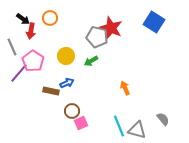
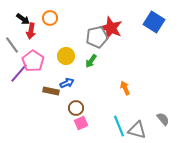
gray pentagon: rotated 25 degrees counterclockwise
gray line: moved 2 px up; rotated 12 degrees counterclockwise
green arrow: rotated 24 degrees counterclockwise
brown circle: moved 4 px right, 3 px up
